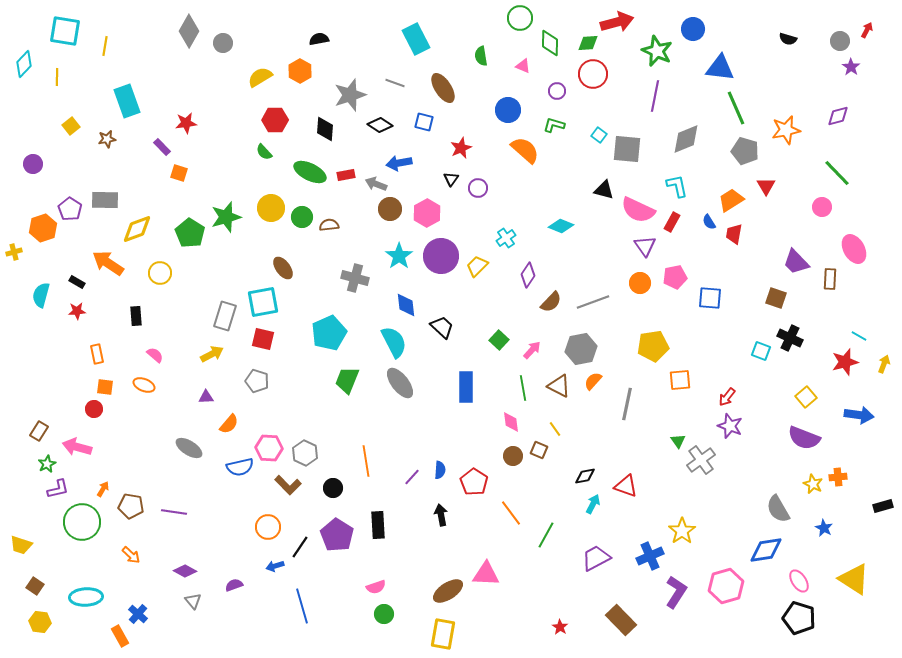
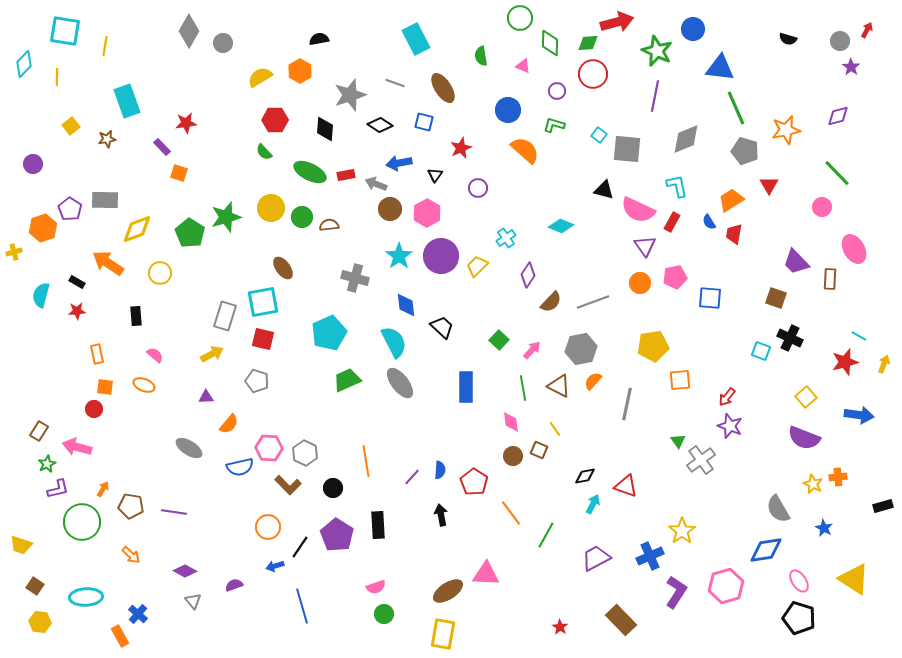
black triangle at (451, 179): moved 16 px left, 4 px up
red triangle at (766, 186): moved 3 px right, 1 px up
green trapezoid at (347, 380): rotated 44 degrees clockwise
